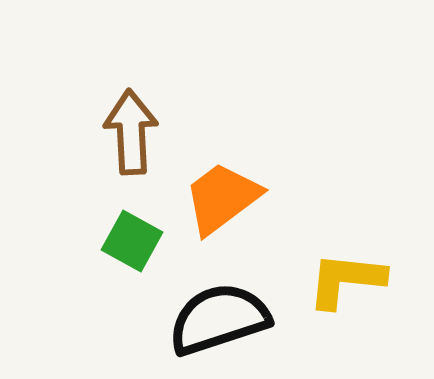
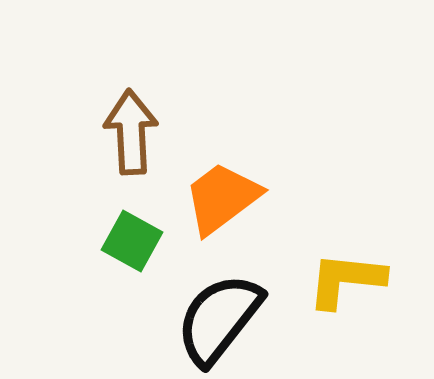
black semicircle: rotated 34 degrees counterclockwise
